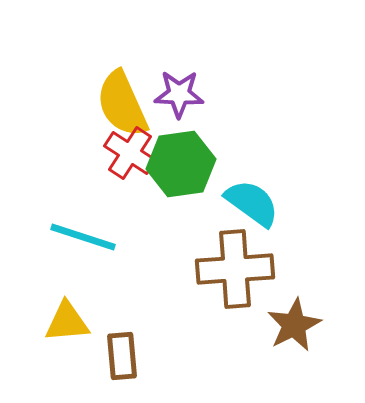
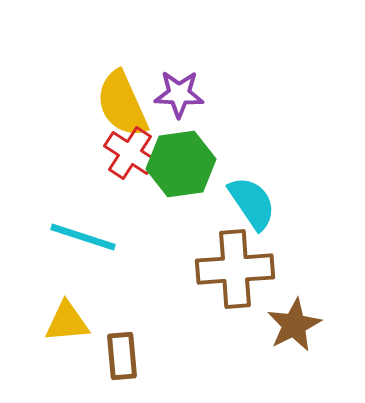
cyan semicircle: rotated 20 degrees clockwise
